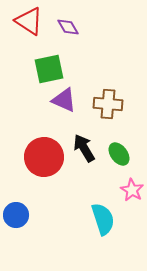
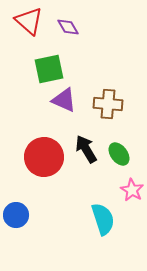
red triangle: rotated 8 degrees clockwise
black arrow: moved 2 px right, 1 px down
